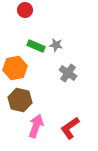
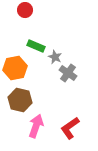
gray star: moved 1 px left, 12 px down; rotated 16 degrees clockwise
